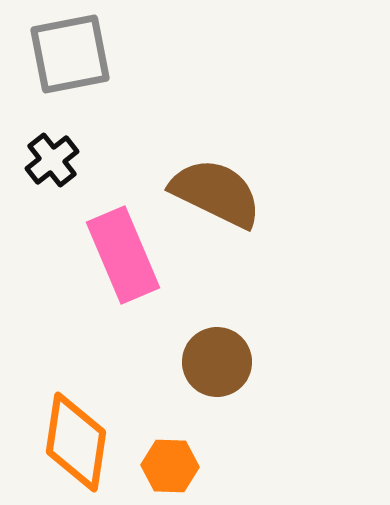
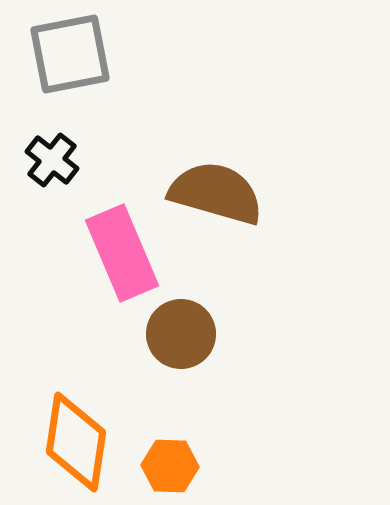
black cross: rotated 14 degrees counterclockwise
brown semicircle: rotated 10 degrees counterclockwise
pink rectangle: moved 1 px left, 2 px up
brown circle: moved 36 px left, 28 px up
